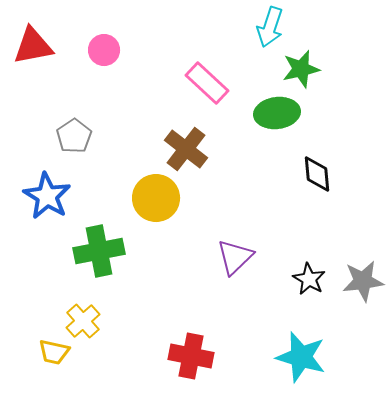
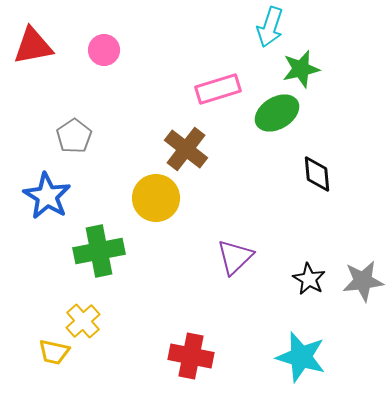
pink rectangle: moved 11 px right, 6 px down; rotated 60 degrees counterclockwise
green ellipse: rotated 24 degrees counterclockwise
